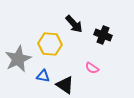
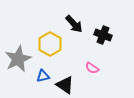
yellow hexagon: rotated 25 degrees clockwise
blue triangle: rotated 24 degrees counterclockwise
